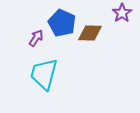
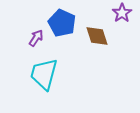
brown diamond: moved 7 px right, 3 px down; rotated 70 degrees clockwise
